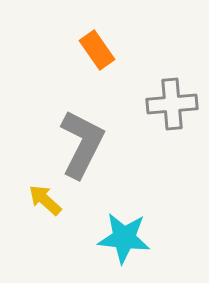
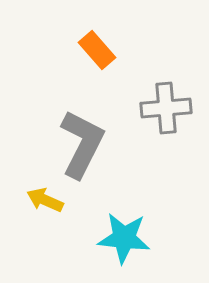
orange rectangle: rotated 6 degrees counterclockwise
gray cross: moved 6 px left, 4 px down
yellow arrow: rotated 18 degrees counterclockwise
